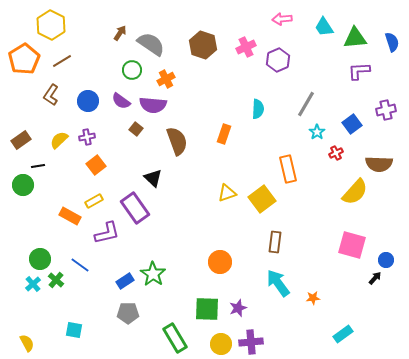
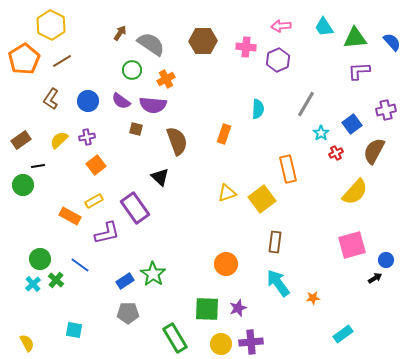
pink arrow at (282, 19): moved 1 px left, 7 px down
blue semicircle at (392, 42): rotated 24 degrees counterclockwise
brown hexagon at (203, 45): moved 4 px up; rotated 20 degrees counterclockwise
pink cross at (246, 47): rotated 30 degrees clockwise
brown L-shape at (51, 95): moved 4 px down
brown square at (136, 129): rotated 24 degrees counterclockwise
cyan star at (317, 132): moved 4 px right, 1 px down
brown semicircle at (379, 164): moved 5 px left, 13 px up; rotated 116 degrees clockwise
black triangle at (153, 178): moved 7 px right, 1 px up
pink square at (352, 245): rotated 32 degrees counterclockwise
orange circle at (220, 262): moved 6 px right, 2 px down
black arrow at (375, 278): rotated 16 degrees clockwise
